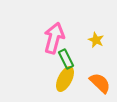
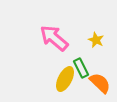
pink arrow: rotated 64 degrees counterclockwise
green rectangle: moved 15 px right, 9 px down
